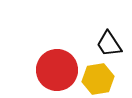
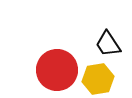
black trapezoid: moved 1 px left
